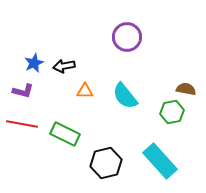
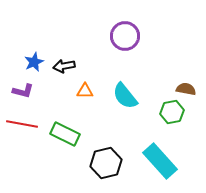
purple circle: moved 2 px left, 1 px up
blue star: moved 1 px up
